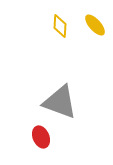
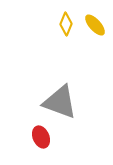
yellow diamond: moved 6 px right, 2 px up; rotated 20 degrees clockwise
